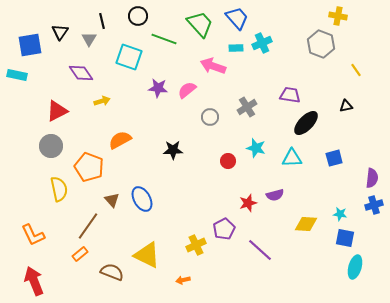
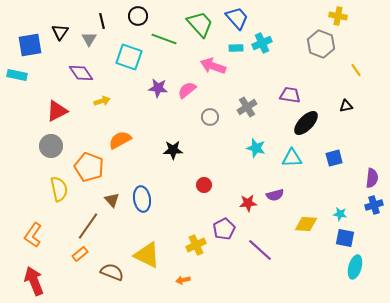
red circle at (228, 161): moved 24 px left, 24 px down
blue ellipse at (142, 199): rotated 20 degrees clockwise
red star at (248, 203): rotated 12 degrees clockwise
orange L-shape at (33, 235): rotated 60 degrees clockwise
